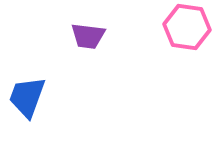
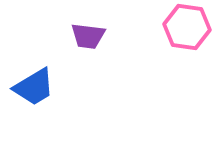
blue trapezoid: moved 7 px right, 10 px up; rotated 141 degrees counterclockwise
